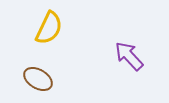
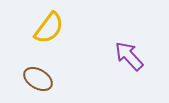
yellow semicircle: rotated 12 degrees clockwise
